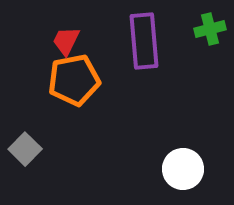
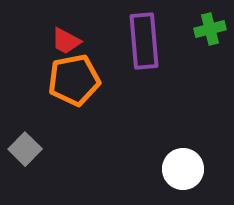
red trapezoid: rotated 88 degrees counterclockwise
